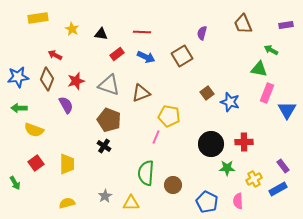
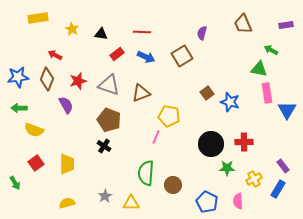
red star at (76, 81): moved 2 px right
pink rectangle at (267, 93): rotated 30 degrees counterclockwise
blue rectangle at (278, 189): rotated 30 degrees counterclockwise
